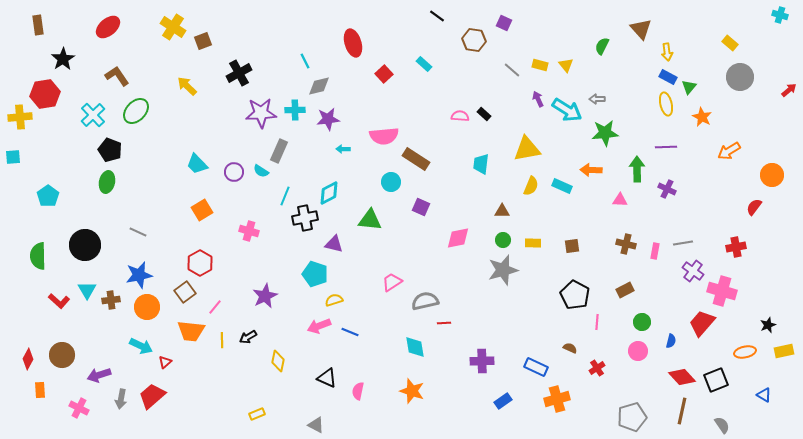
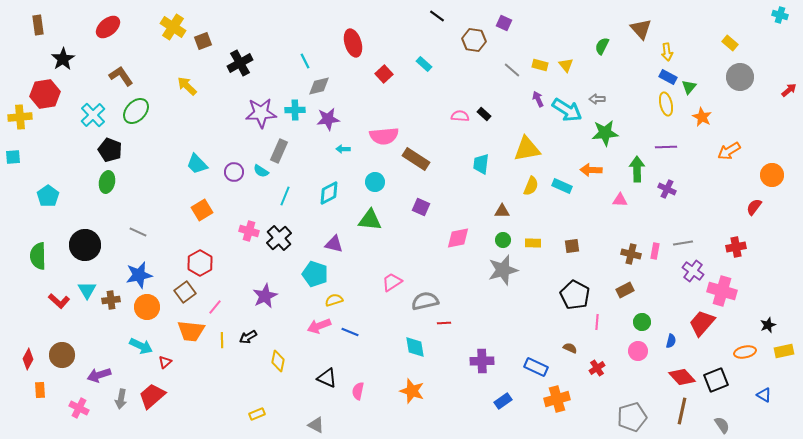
black cross at (239, 73): moved 1 px right, 10 px up
brown L-shape at (117, 76): moved 4 px right
cyan circle at (391, 182): moved 16 px left
black cross at (305, 218): moved 26 px left, 20 px down; rotated 30 degrees counterclockwise
brown cross at (626, 244): moved 5 px right, 10 px down
